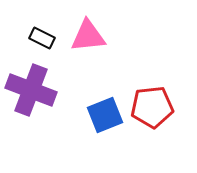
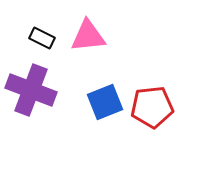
blue square: moved 13 px up
